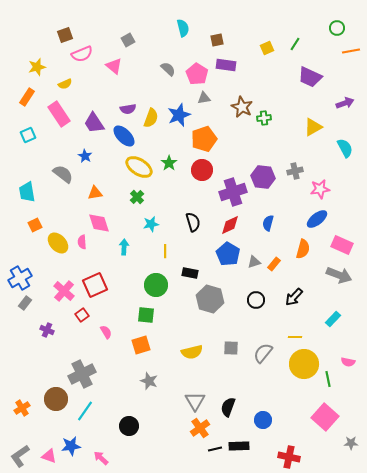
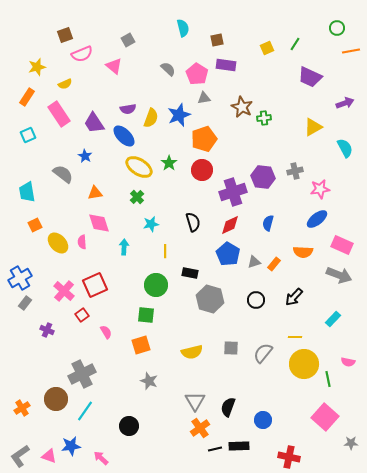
orange semicircle at (303, 249): moved 3 px down; rotated 78 degrees clockwise
